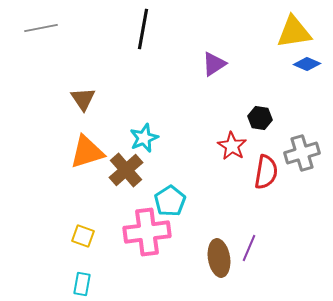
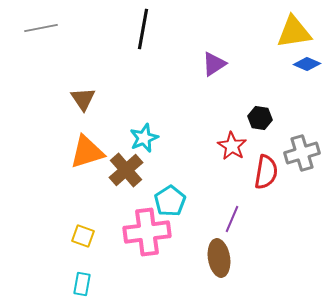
purple line: moved 17 px left, 29 px up
